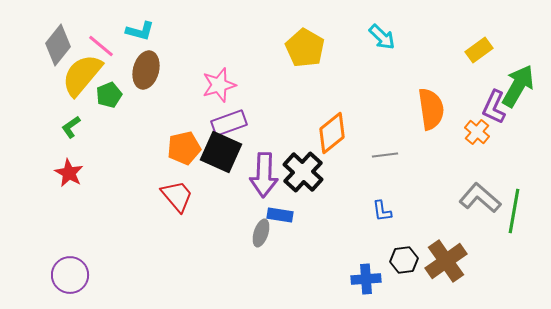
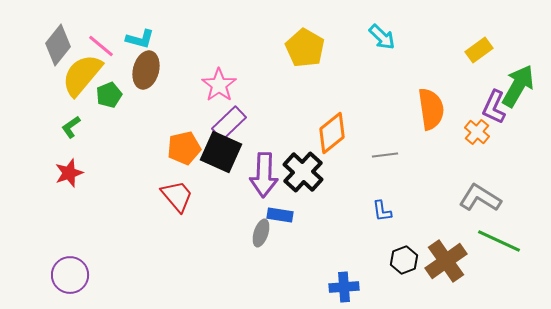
cyan L-shape: moved 8 px down
pink star: rotated 20 degrees counterclockwise
purple rectangle: rotated 24 degrees counterclockwise
red star: rotated 24 degrees clockwise
gray L-shape: rotated 9 degrees counterclockwise
green line: moved 15 px left, 30 px down; rotated 75 degrees counterclockwise
black hexagon: rotated 12 degrees counterclockwise
blue cross: moved 22 px left, 8 px down
